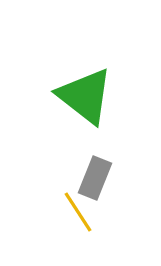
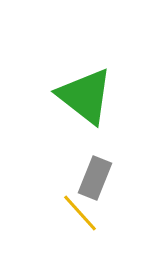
yellow line: moved 2 px right, 1 px down; rotated 9 degrees counterclockwise
